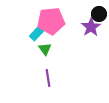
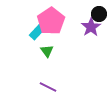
pink pentagon: rotated 28 degrees counterclockwise
cyan rectangle: moved 1 px up
green triangle: moved 2 px right, 2 px down
purple line: moved 9 px down; rotated 54 degrees counterclockwise
